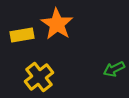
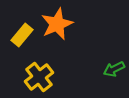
orange star: rotated 16 degrees clockwise
yellow rectangle: rotated 40 degrees counterclockwise
